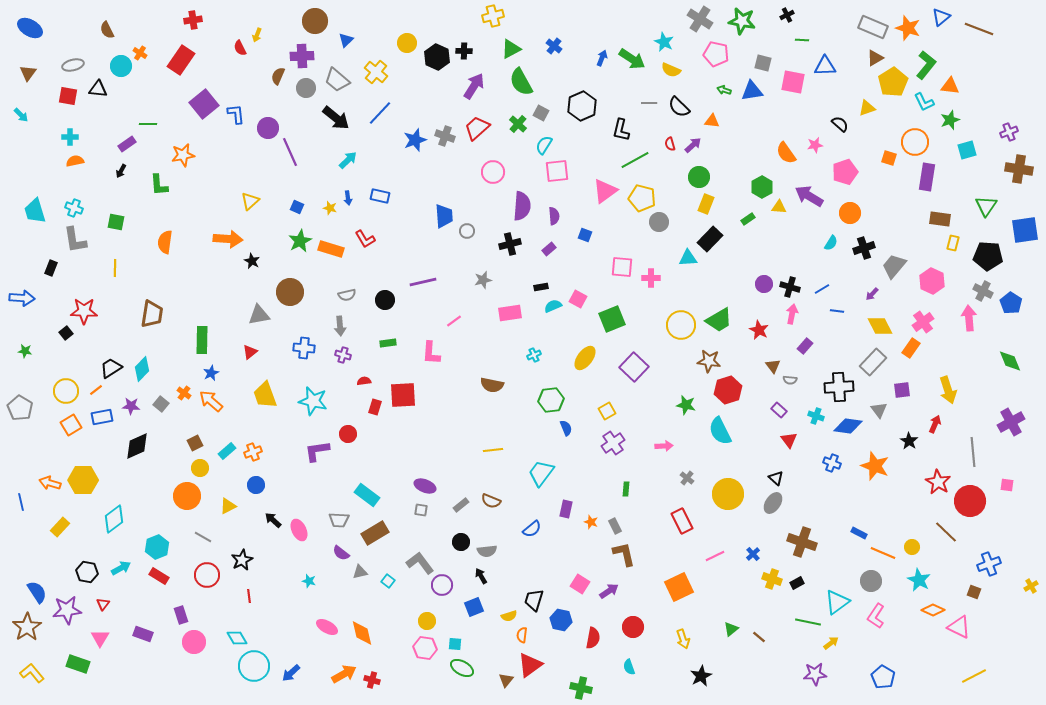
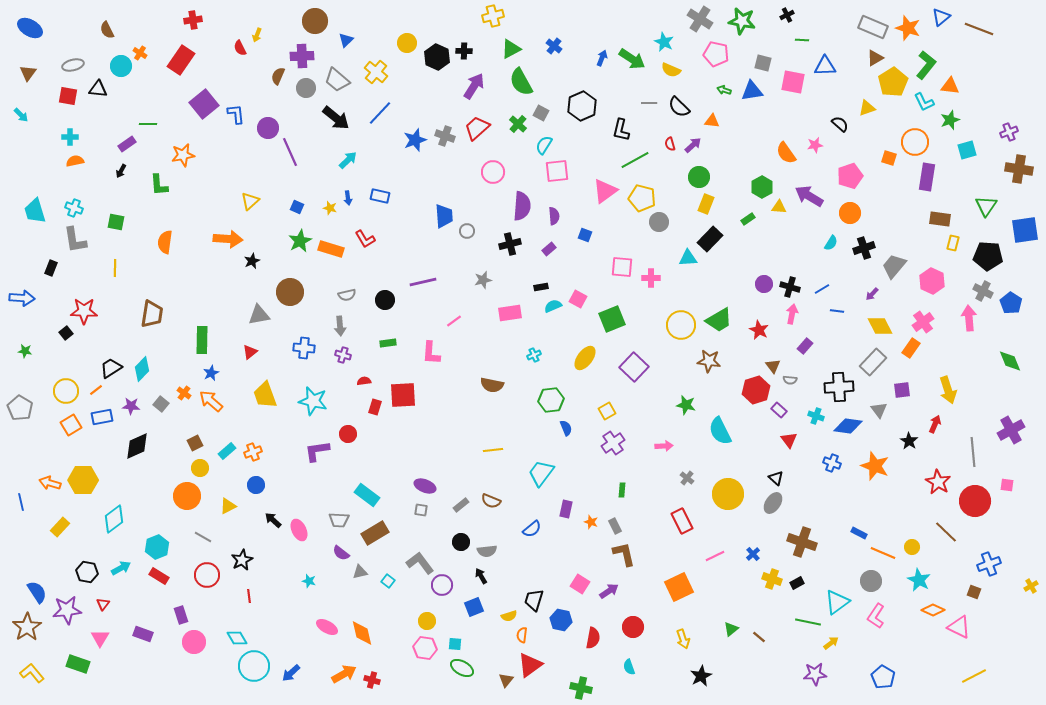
pink pentagon at (845, 172): moved 5 px right, 4 px down
black star at (252, 261): rotated 21 degrees clockwise
red hexagon at (728, 390): moved 28 px right
purple cross at (1011, 422): moved 8 px down
green rectangle at (626, 489): moved 4 px left, 1 px down
red circle at (970, 501): moved 5 px right
